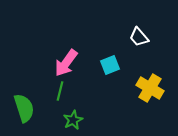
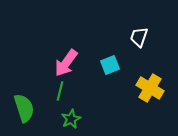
white trapezoid: rotated 60 degrees clockwise
green star: moved 2 px left, 1 px up
